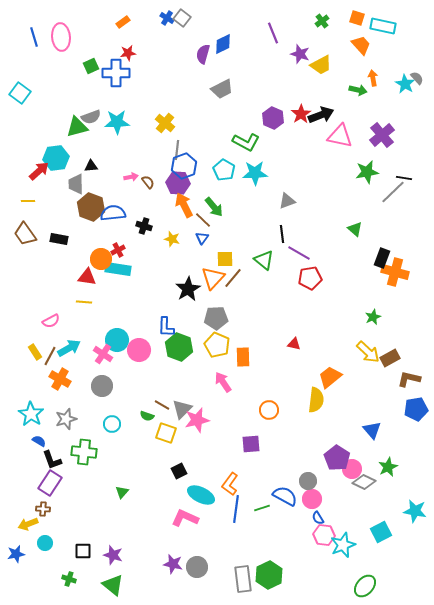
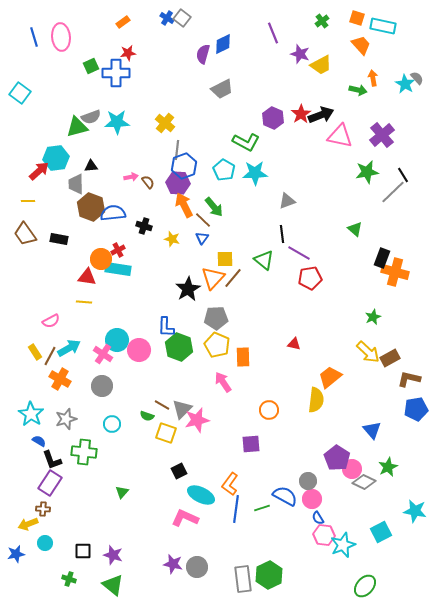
black line at (404, 178): moved 1 px left, 3 px up; rotated 49 degrees clockwise
